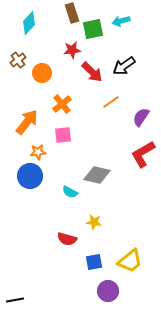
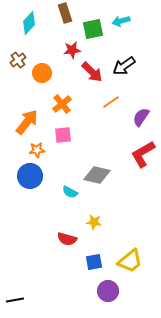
brown rectangle: moved 7 px left
orange star: moved 1 px left, 2 px up
